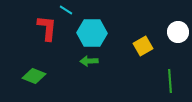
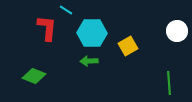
white circle: moved 1 px left, 1 px up
yellow square: moved 15 px left
green line: moved 1 px left, 2 px down
